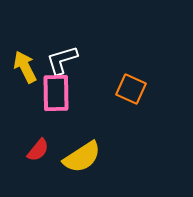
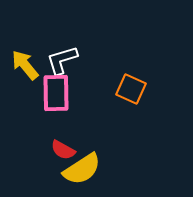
yellow arrow: moved 2 px up; rotated 12 degrees counterclockwise
red semicircle: moved 25 px right; rotated 80 degrees clockwise
yellow semicircle: moved 12 px down
